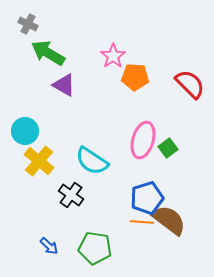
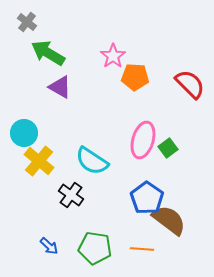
gray cross: moved 1 px left, 2 px up; rotated 12 degrees clockwise
purple triangle: moved 4 px left, 2 px down
cyan circle: moved 1 px left, 2 px down
blue pentagon: rotated 20 degrees counterclockwise
orange line: moved 27 px down
